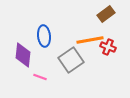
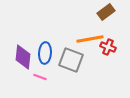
brown rectangle: moved 2 px up
blue ellipse: moved 1 px right, 17 px down; rotated 10 degrees clockwise
orange line: moved 1 px up
purple diamond: moved 2 px down
gray square: rotated 35 degrees counterclockwise
